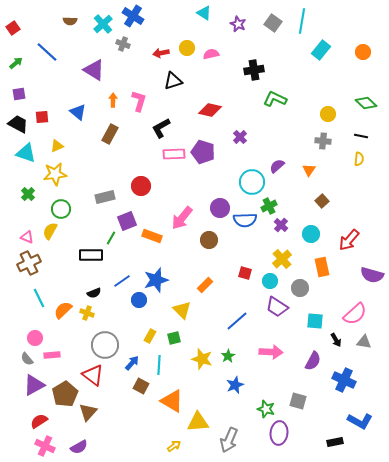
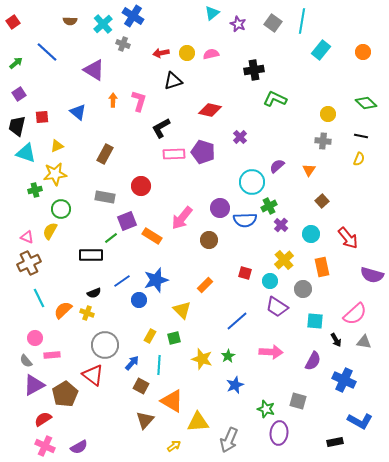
cyan triangle at (204, 13): moved 8 px right; rotated 49 degrees clockwise
red square at (13, 28): moved 6 px up
yellow circle at (187, 48): moved 5 px down
purple square at (19, 94): rotated 24 degrees counterclockwise
black trapezoid at (18, 124): moved 1 px left, 2 px down; rotated 105 degrees counterclockwise
brown rectangle at (110, 134): moved 5 px left, 20 px down
yellow semicircle at (359, 159): rotated 16 degrees clockwise
green cross at (28, 194): moved 7 px right, 4 px up; rotated 32 degrees clockwise
gray rectangle at (105, 197): rotated 24 degrees clockwise
orange rectangle at (152, 236): rotated 12 degrees clockwise
green line at (111, 238): rotated 24 degrees clockwise
red arrow at (349, 240): moved 1 px left, 2 px up; rotated 80 degrees counterclockwise
yellow cross at (282, 259): moved 2 px right, 1 px down
gray circle at (300, 288): moved 3 px right, 1 px down
gray semicircle at (27, 359): moved 1 px left, 2 px down
brown triangle at (88, 412): moved 57 px right, 8 px down
red semicircle at (39, 421): moved 4 px right, 2 px up
